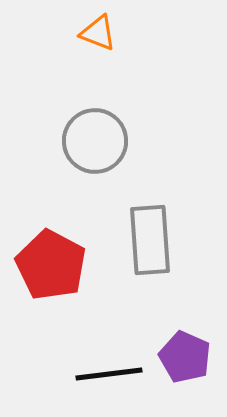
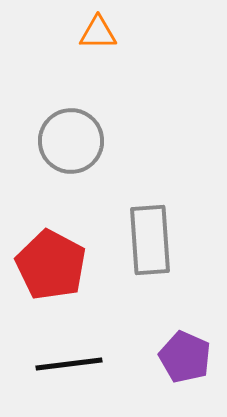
orange triangle: rotated 21 degrees counterclockwise
gray circle: moved 24 px left
black line: moved 40 px left, 10 px up
